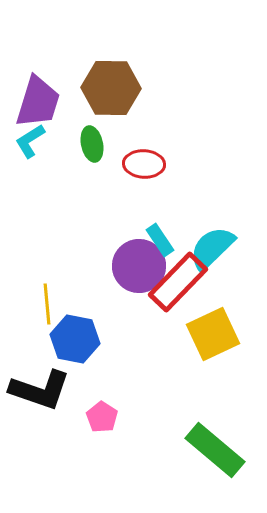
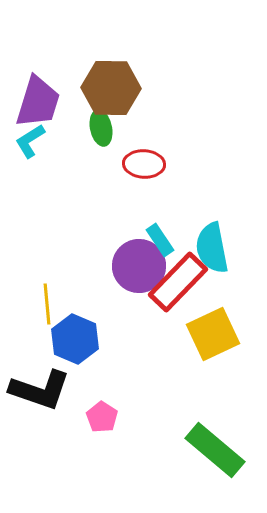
green ellipse: moved 9 px right, 16 px up
cyan semicircle: rotated 57 degrees counterclockwise
blue hexagon: rotated 12 degrees clockwise
